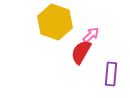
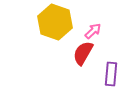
pink arrow: moved 2 px right, 4 px up
red semicircle: moved 2 px right, 1 px down
